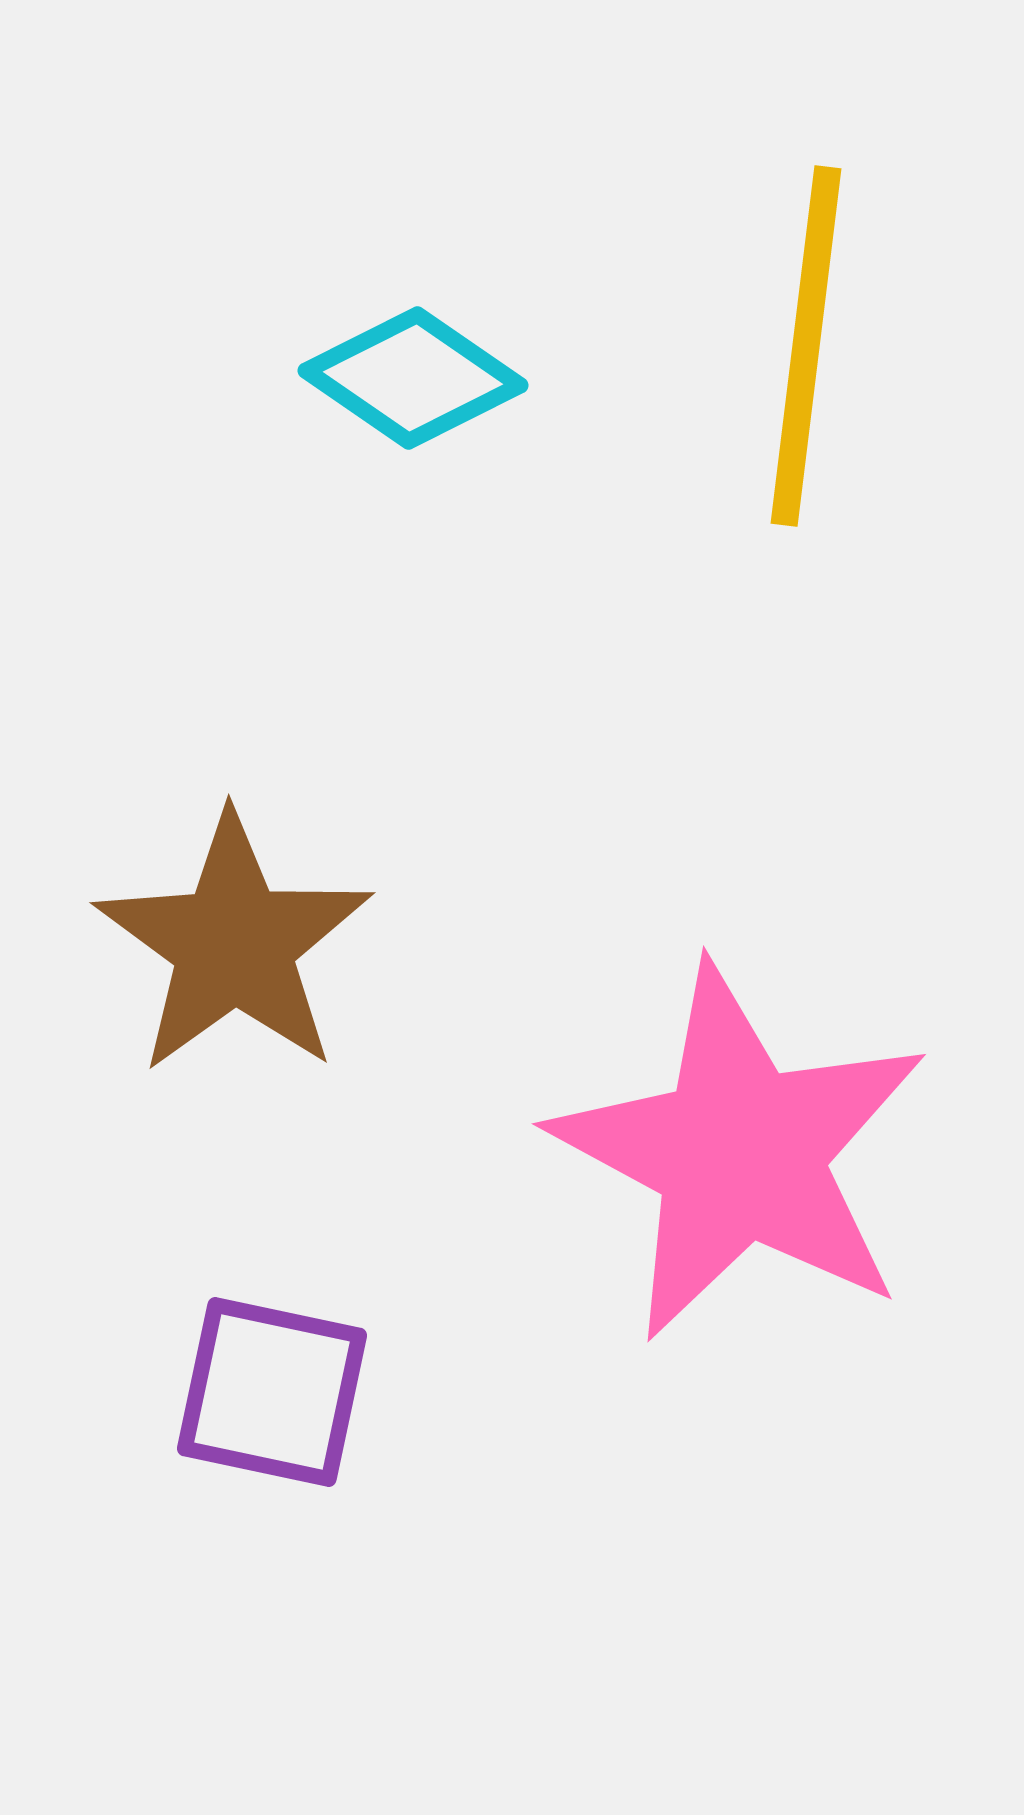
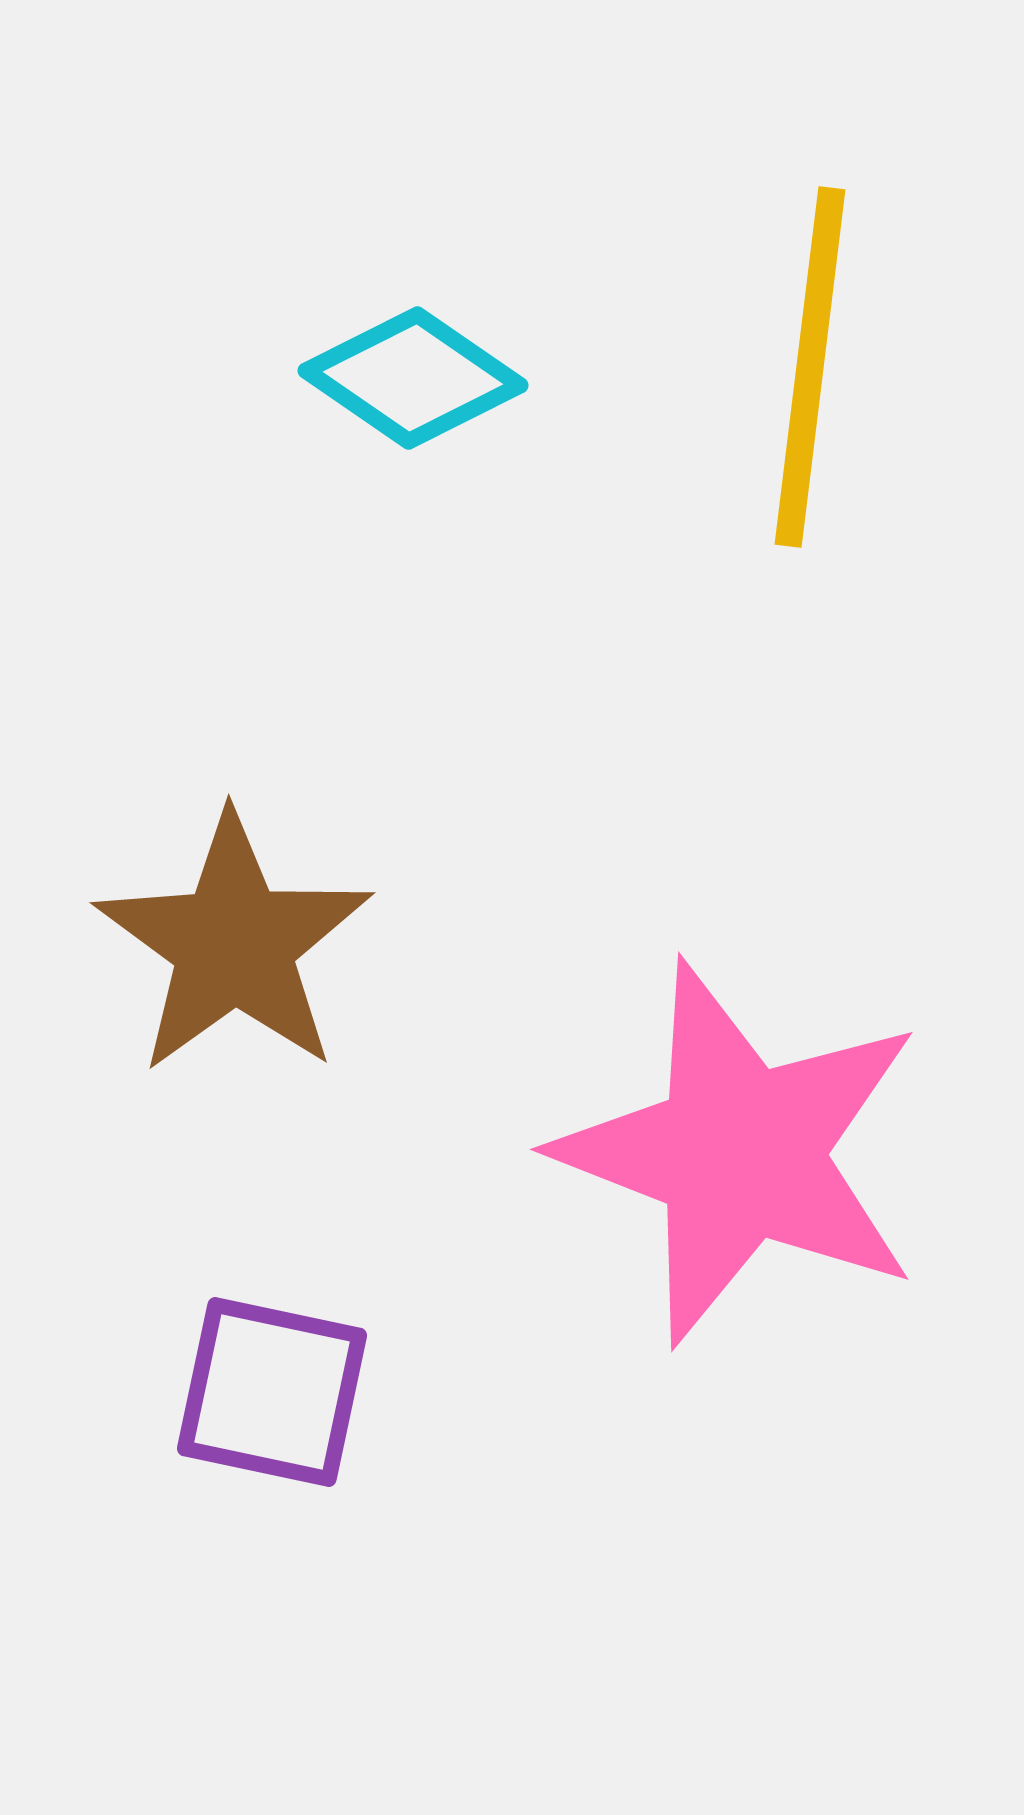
yellow line: moved 4 px right, 21 px down
pink star: rotated 7 degrees counterclockwise
